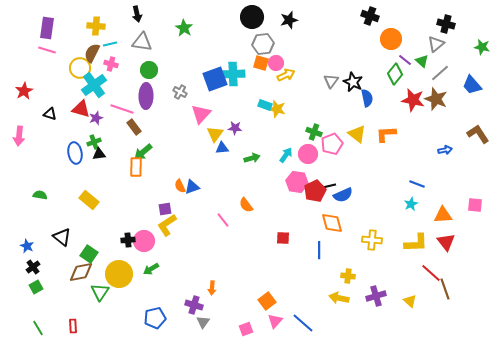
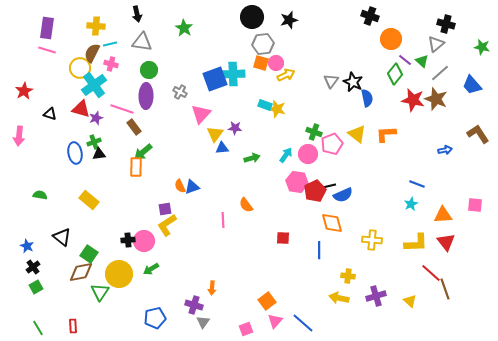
pink line at (223, 220): rotated 35 degrees clockwise
